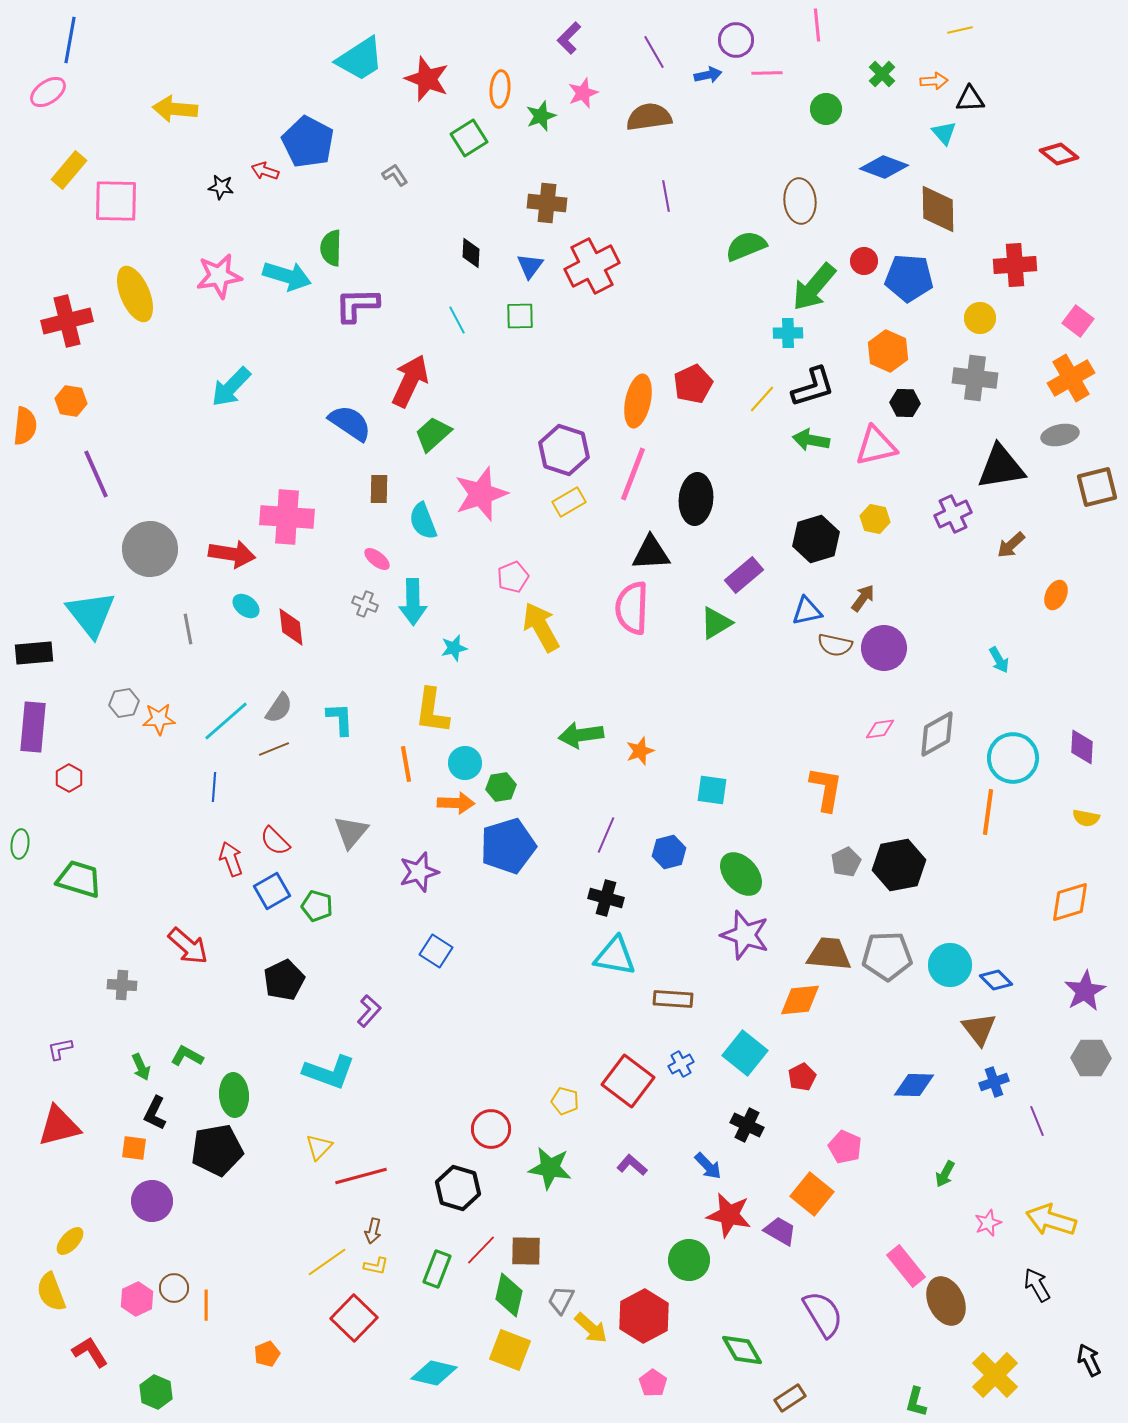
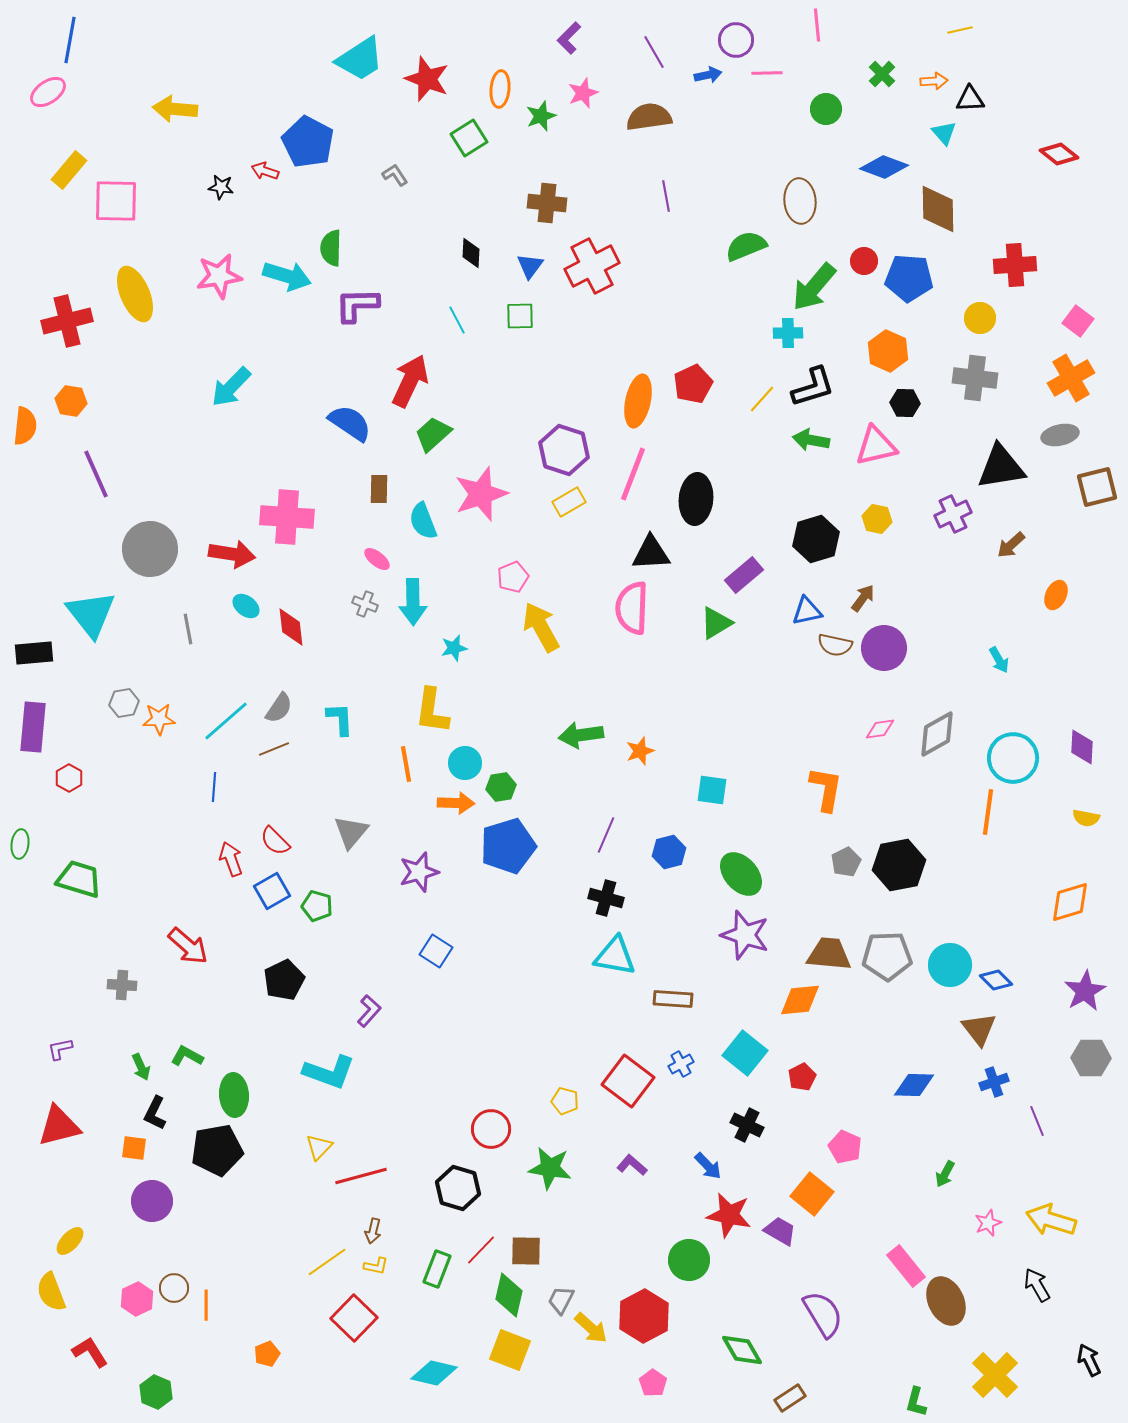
yellow hexagon at (875, 519): moved 2 px right
